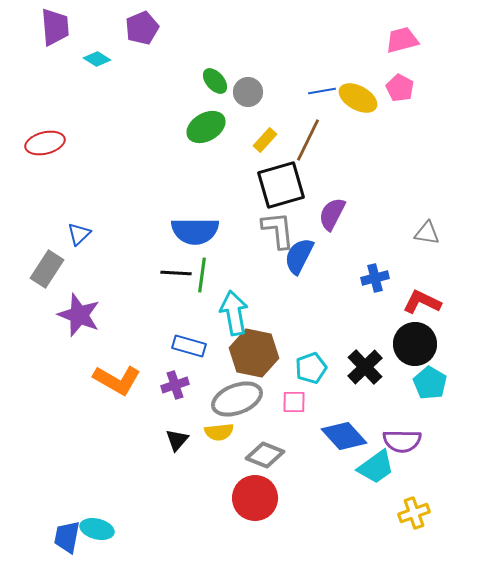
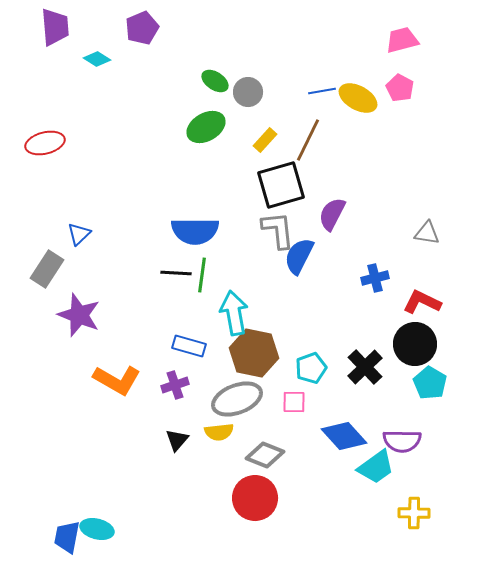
green ellipse at (215, 81): rotated 16 degrees counterclockwise
yellow cross at (414, 513): rotated 20 degrees clockwise
